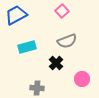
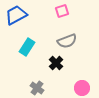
pink square: rotated 24 degrees clockwise
cyan rectangle: rotated 42 degrees counterclockwise
pink circle: moved 9 px down
gray cross: rotated 32 degrees clockwise
